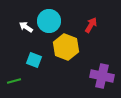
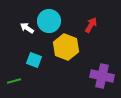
white arrow: moved 1 px right, 1 px down
